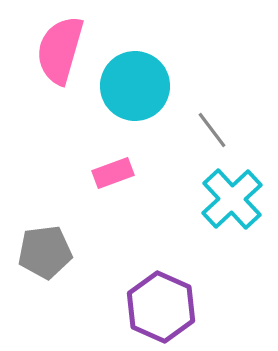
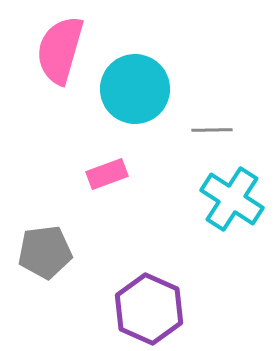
cyan circle: moved 3 px down
gray line: rotated 54 degrees counterclockwise
pink rectangle: moved 6 px left, 1 px down
cyan cross: rotated 14 degrees counterclockwise
purple hexagon: moved 12 px left, 2 px down
